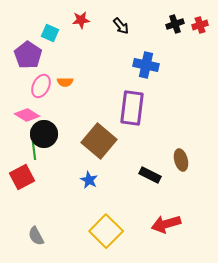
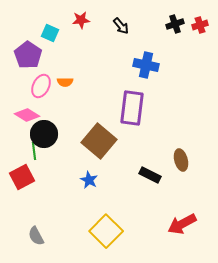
red arrow: moved 16 px right; rotated 12 degrees counterclockwise
